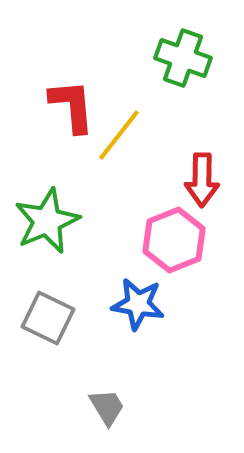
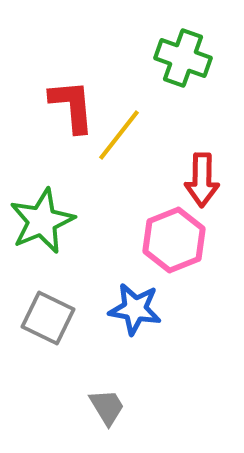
green star: moved 5 px left
blue star: moved 3 px left, 5 px down
